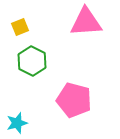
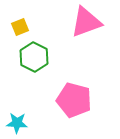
pink triangle: rotated 16 degrees counterclockwise
green hexagon: moved 2 px right, 4 px up
cyan star: rotated 20 degrees clockwise
